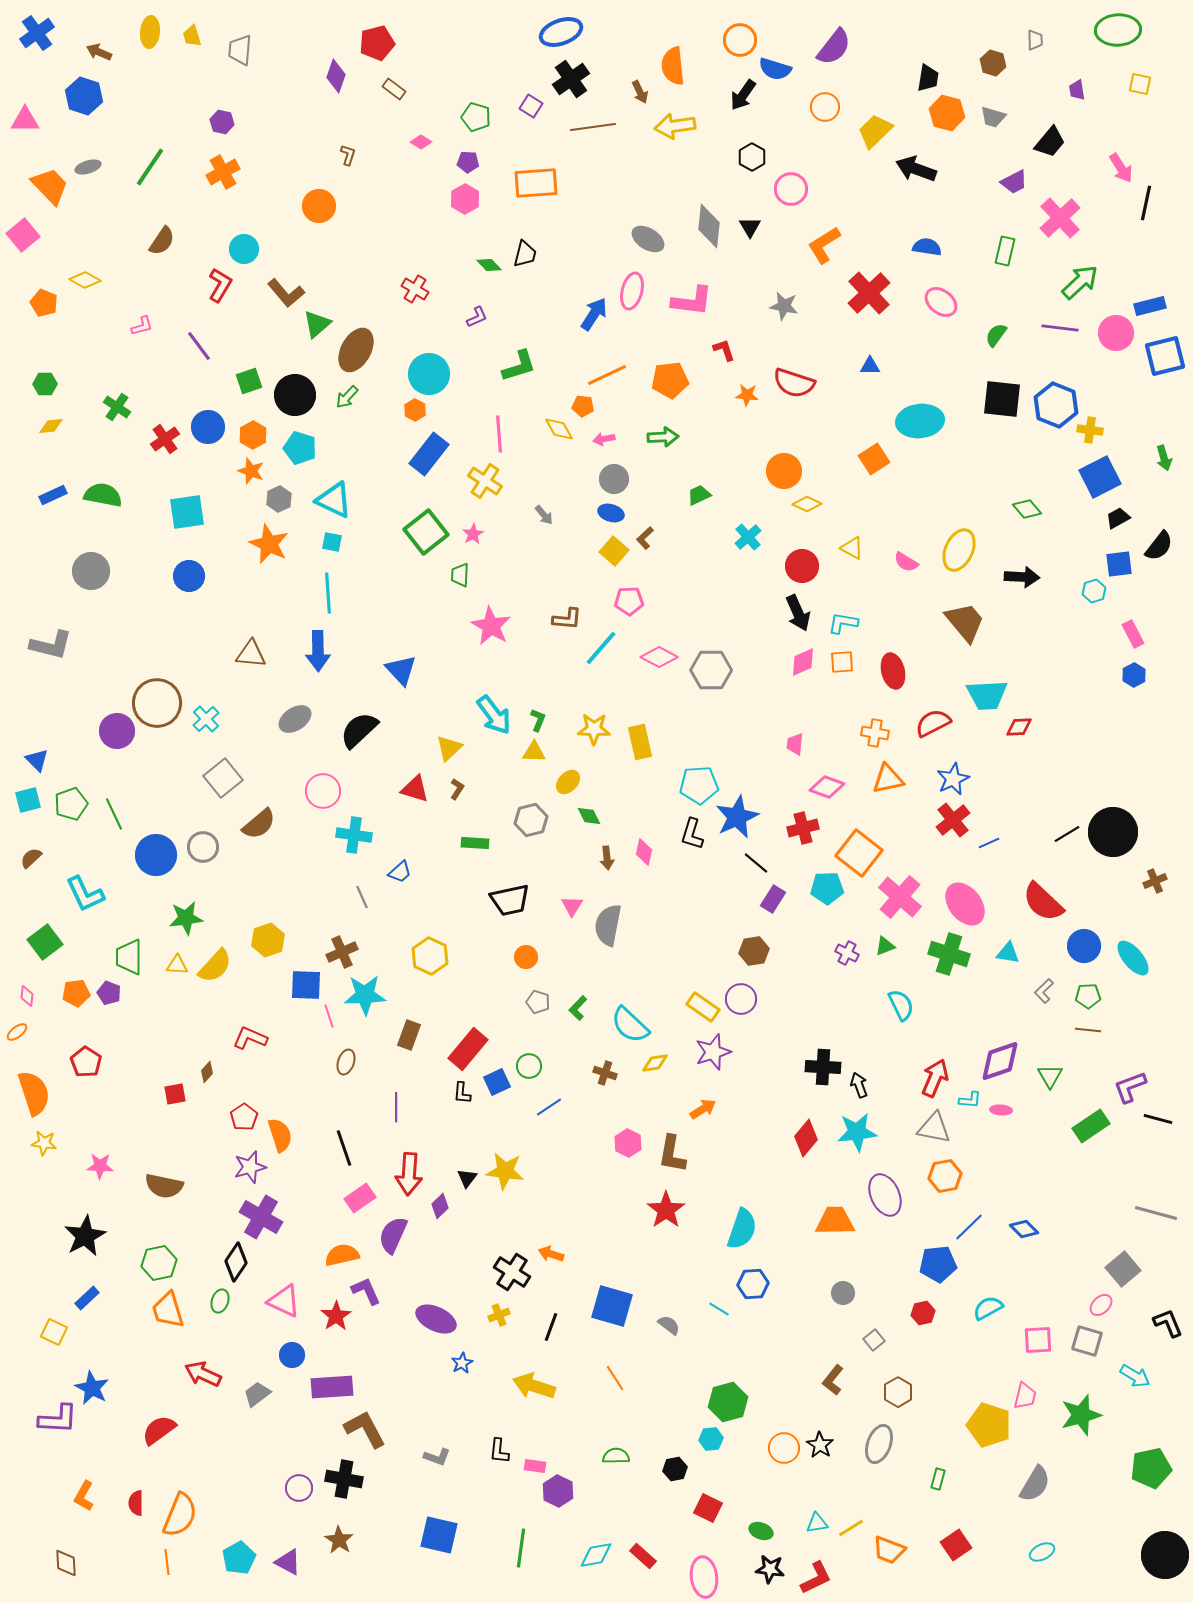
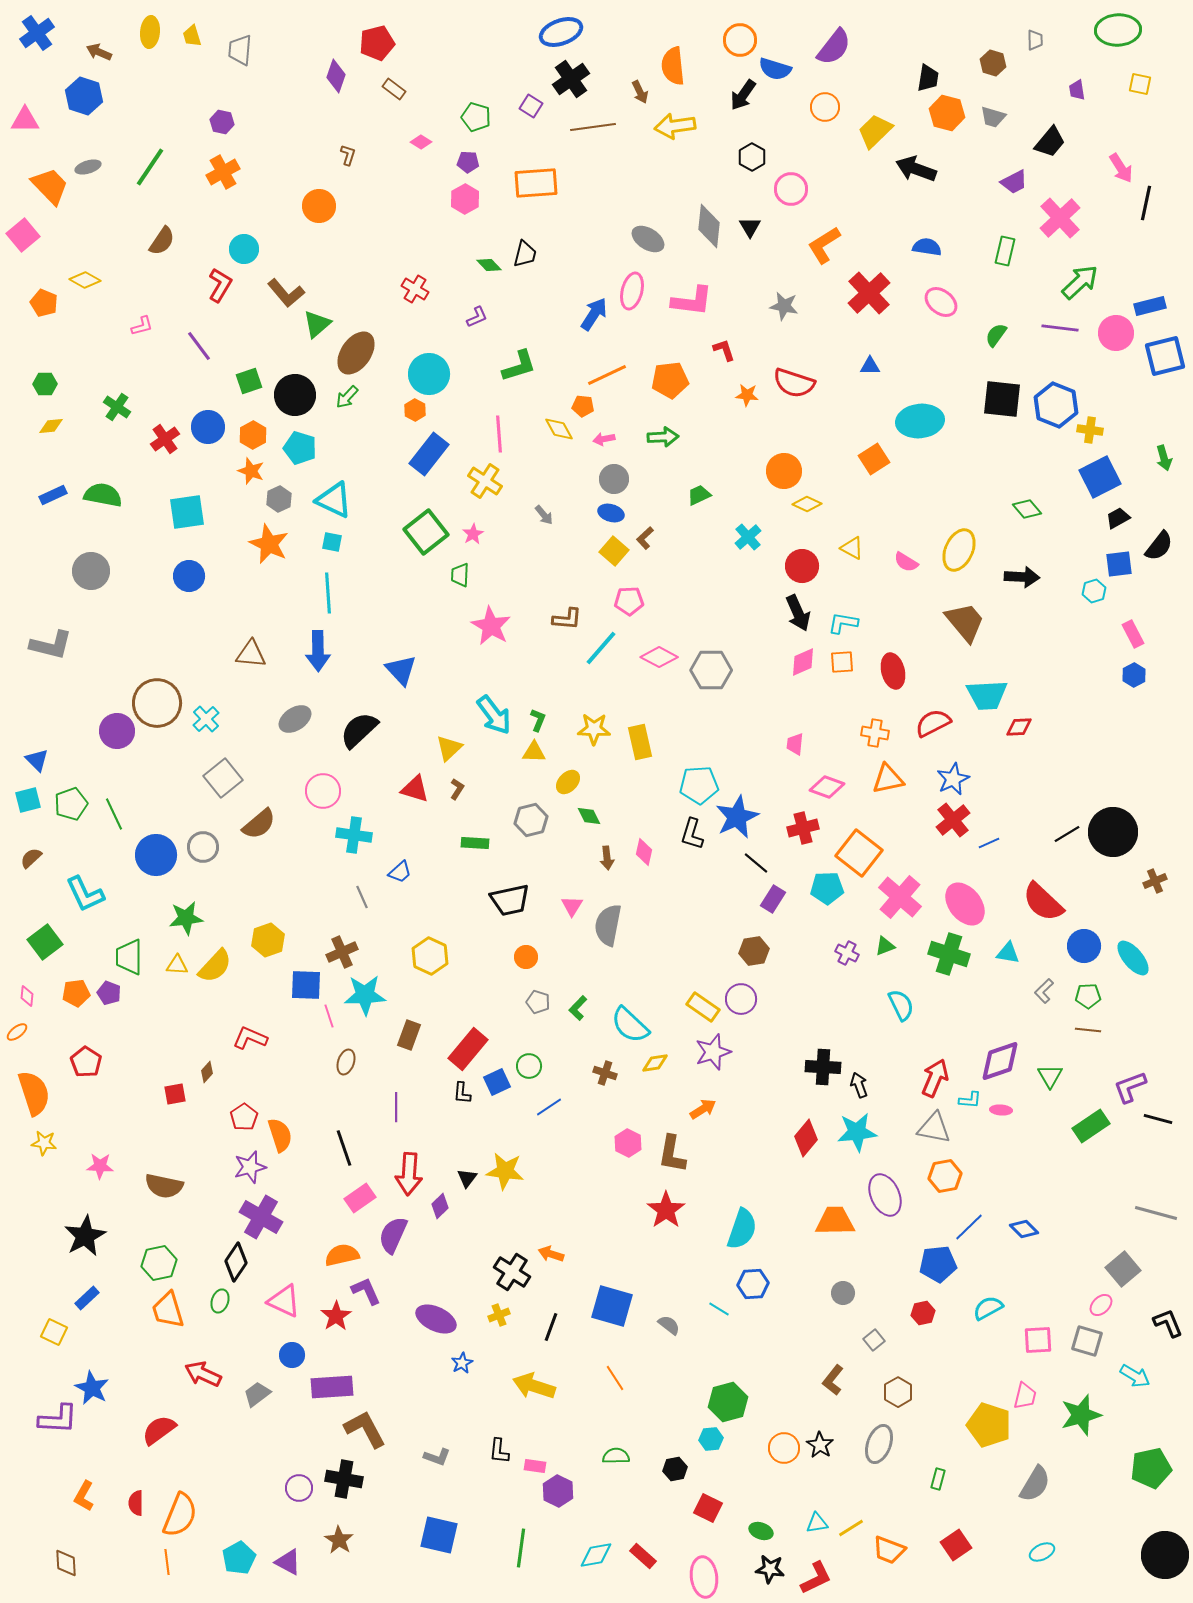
brown ellipse at (356, 350): moved 3 px down; rotated 6 degrees clockwise
